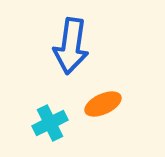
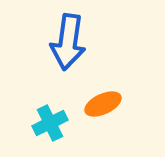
blue arrow: moved 3 px left, 4 px up
